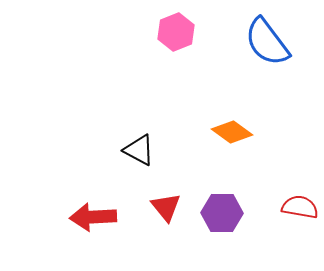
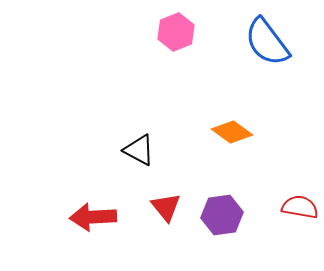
purple hexagon: moved 2 px down; rotated 9 degrees counterclockwise
